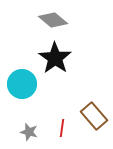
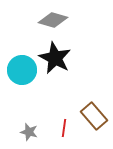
gray diamond: rotated 24 degrees counterclockwise
black star: rotated 8 degrees counterclockwise
cyan circle: moved 14 px up
red line: moved 2 px right
